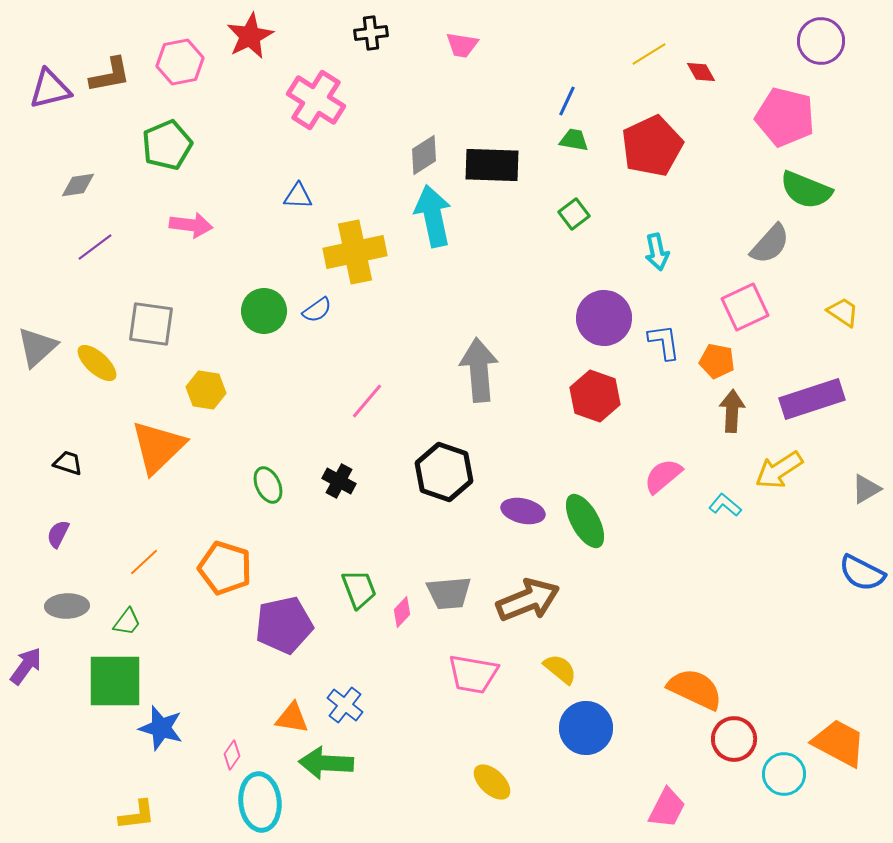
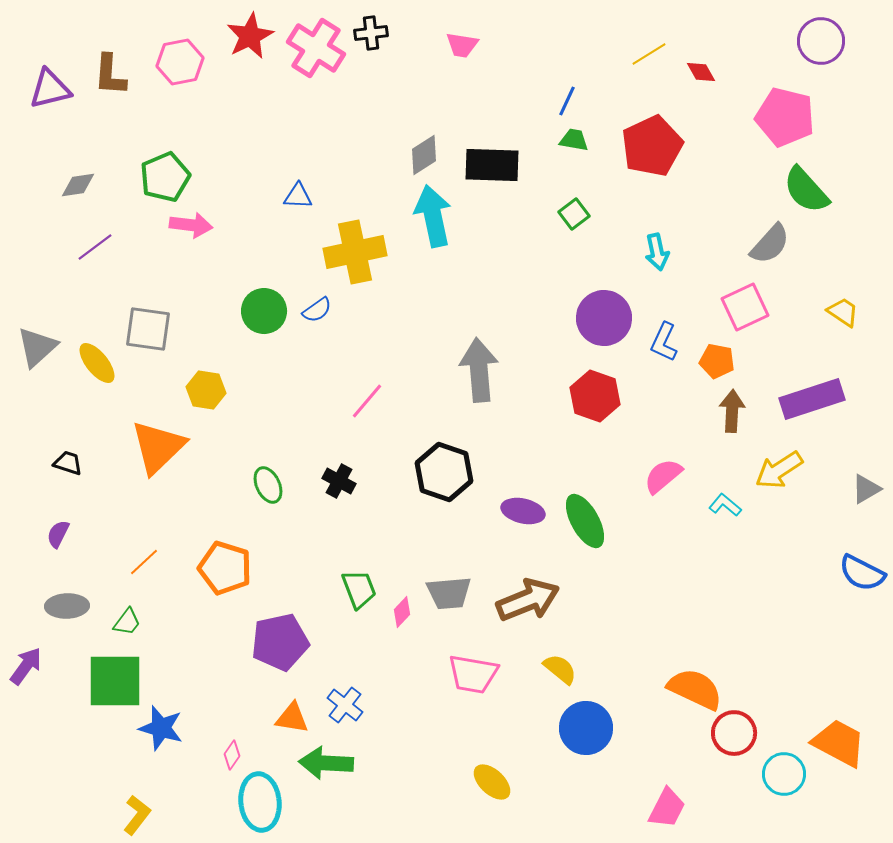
brown L-shape at (110, 75): rotated 105 degrees clockwise
pink cross at (316, 100): moved 52 px up
green pentagon at (167, 145): moved 2 px left, 32 px down
green semicircle at (806, 190): rotated 26 degrees clockwise
gray square at (151, 324): moved 3 px left, 5 px down
blue L-shape at (664, 342): rotated 147 degrees counterclockwise
yellow ellipse at (97, 363): rotated 9 degrees clockwise
purple pentagon at (284, 625): moved 4 px left, 17 px down
red circle at (734, 739): moved 6 px up
yellow L-shape at (137, 815): rotated 45 degrees counterclockwise
